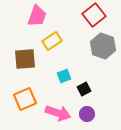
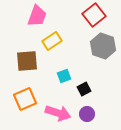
brown square: moved 2 px right, 2 px down
